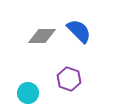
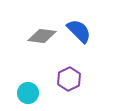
gray diamond: rotated 8 degrees clockwise
purple hexagon: rotated 15 degrees clockwise
